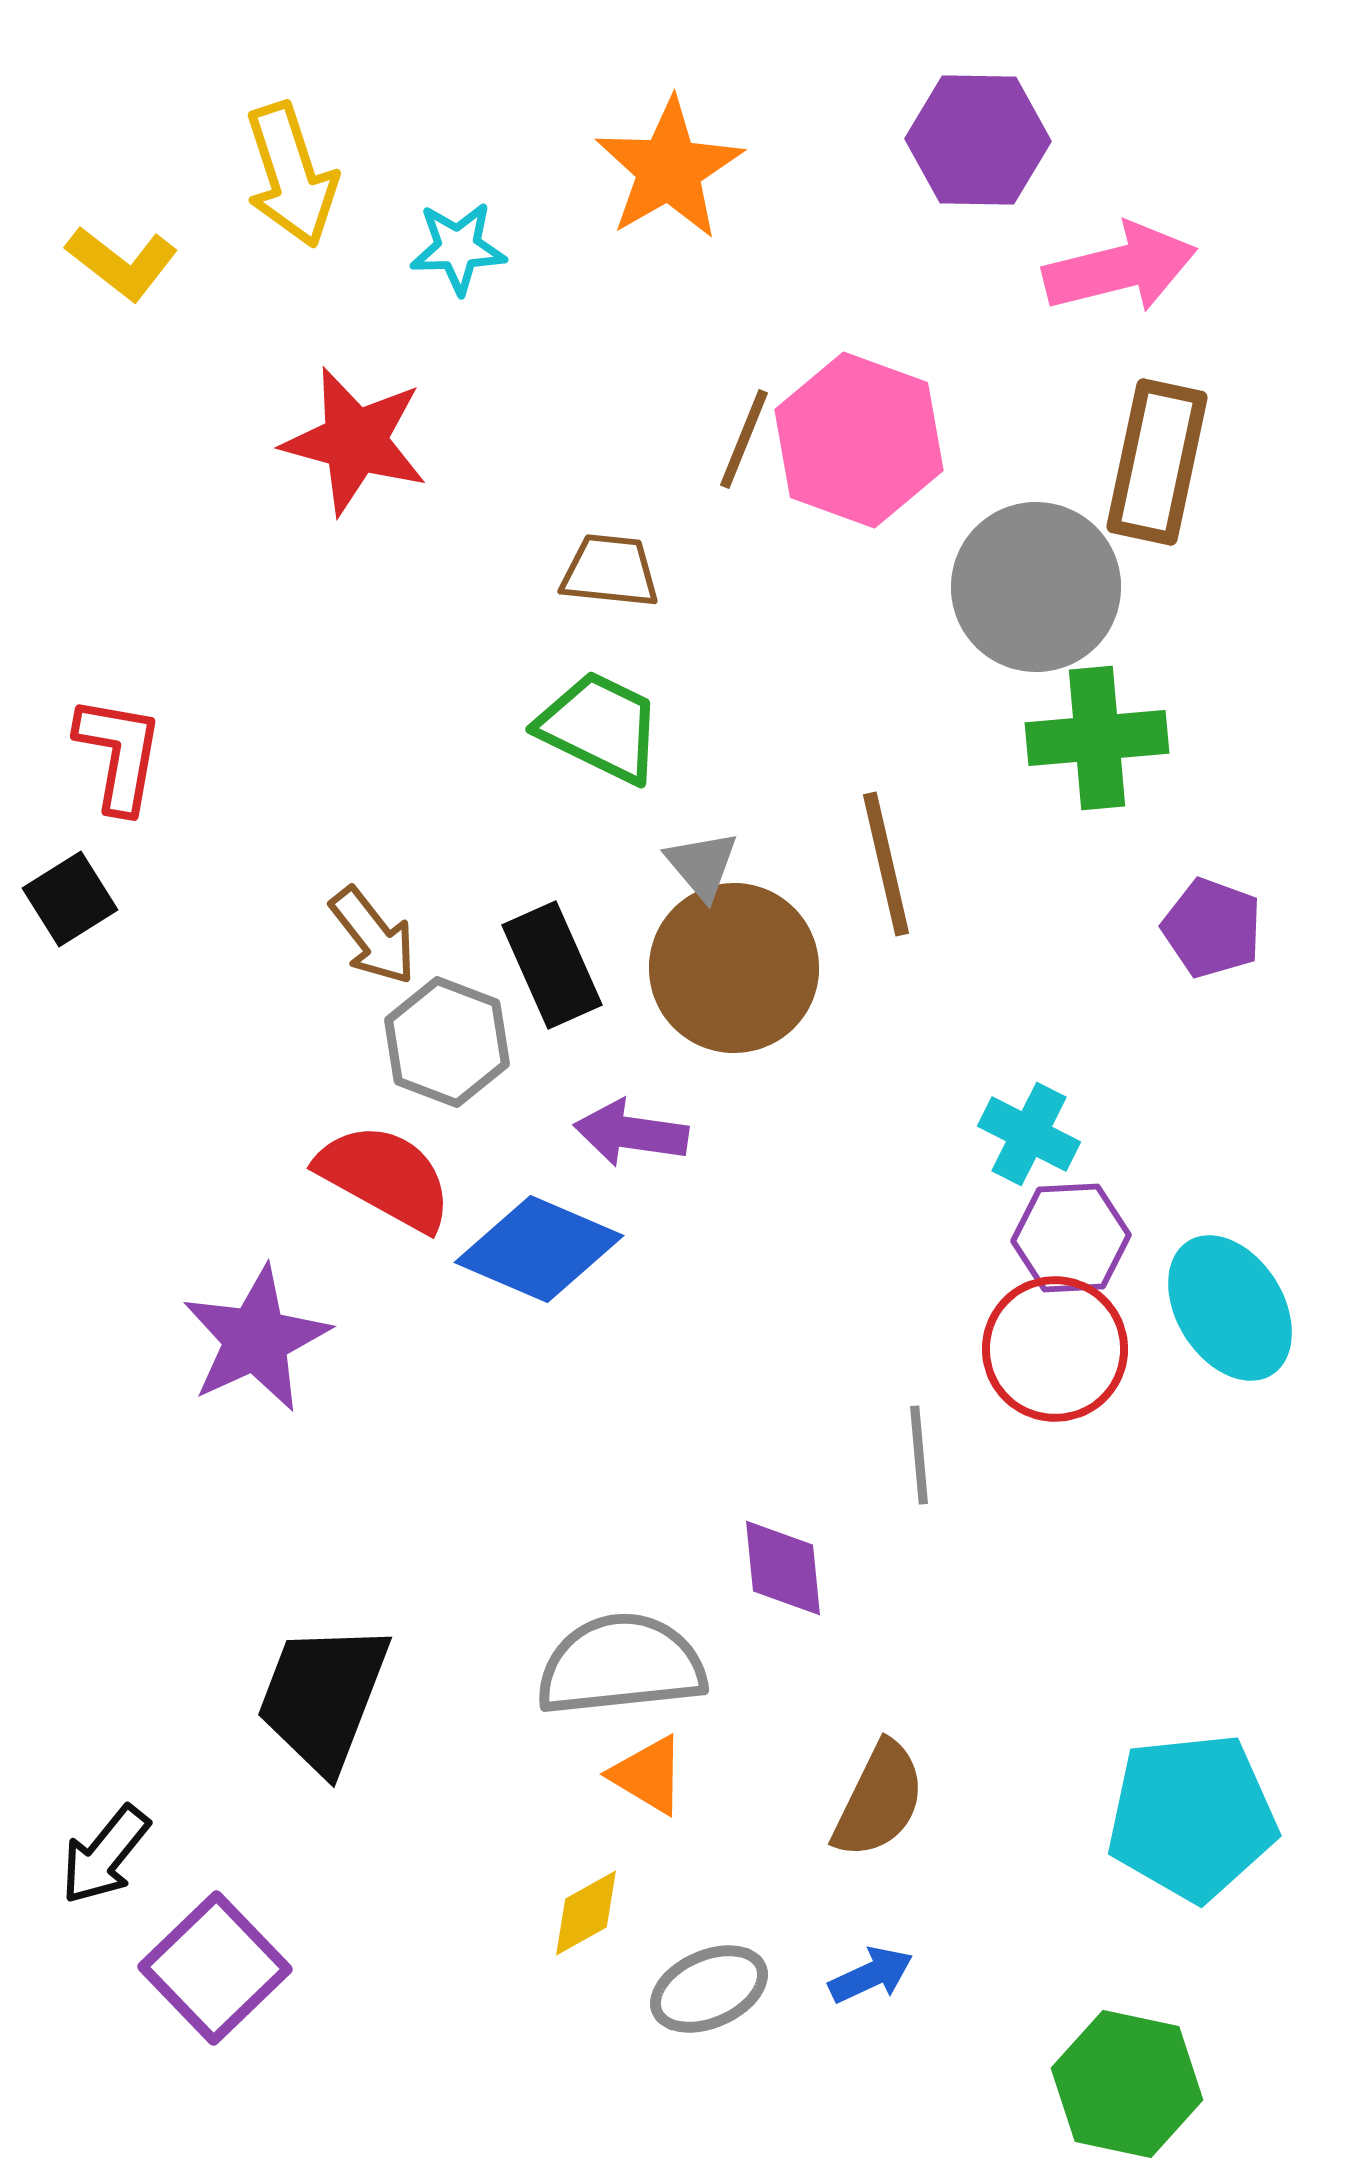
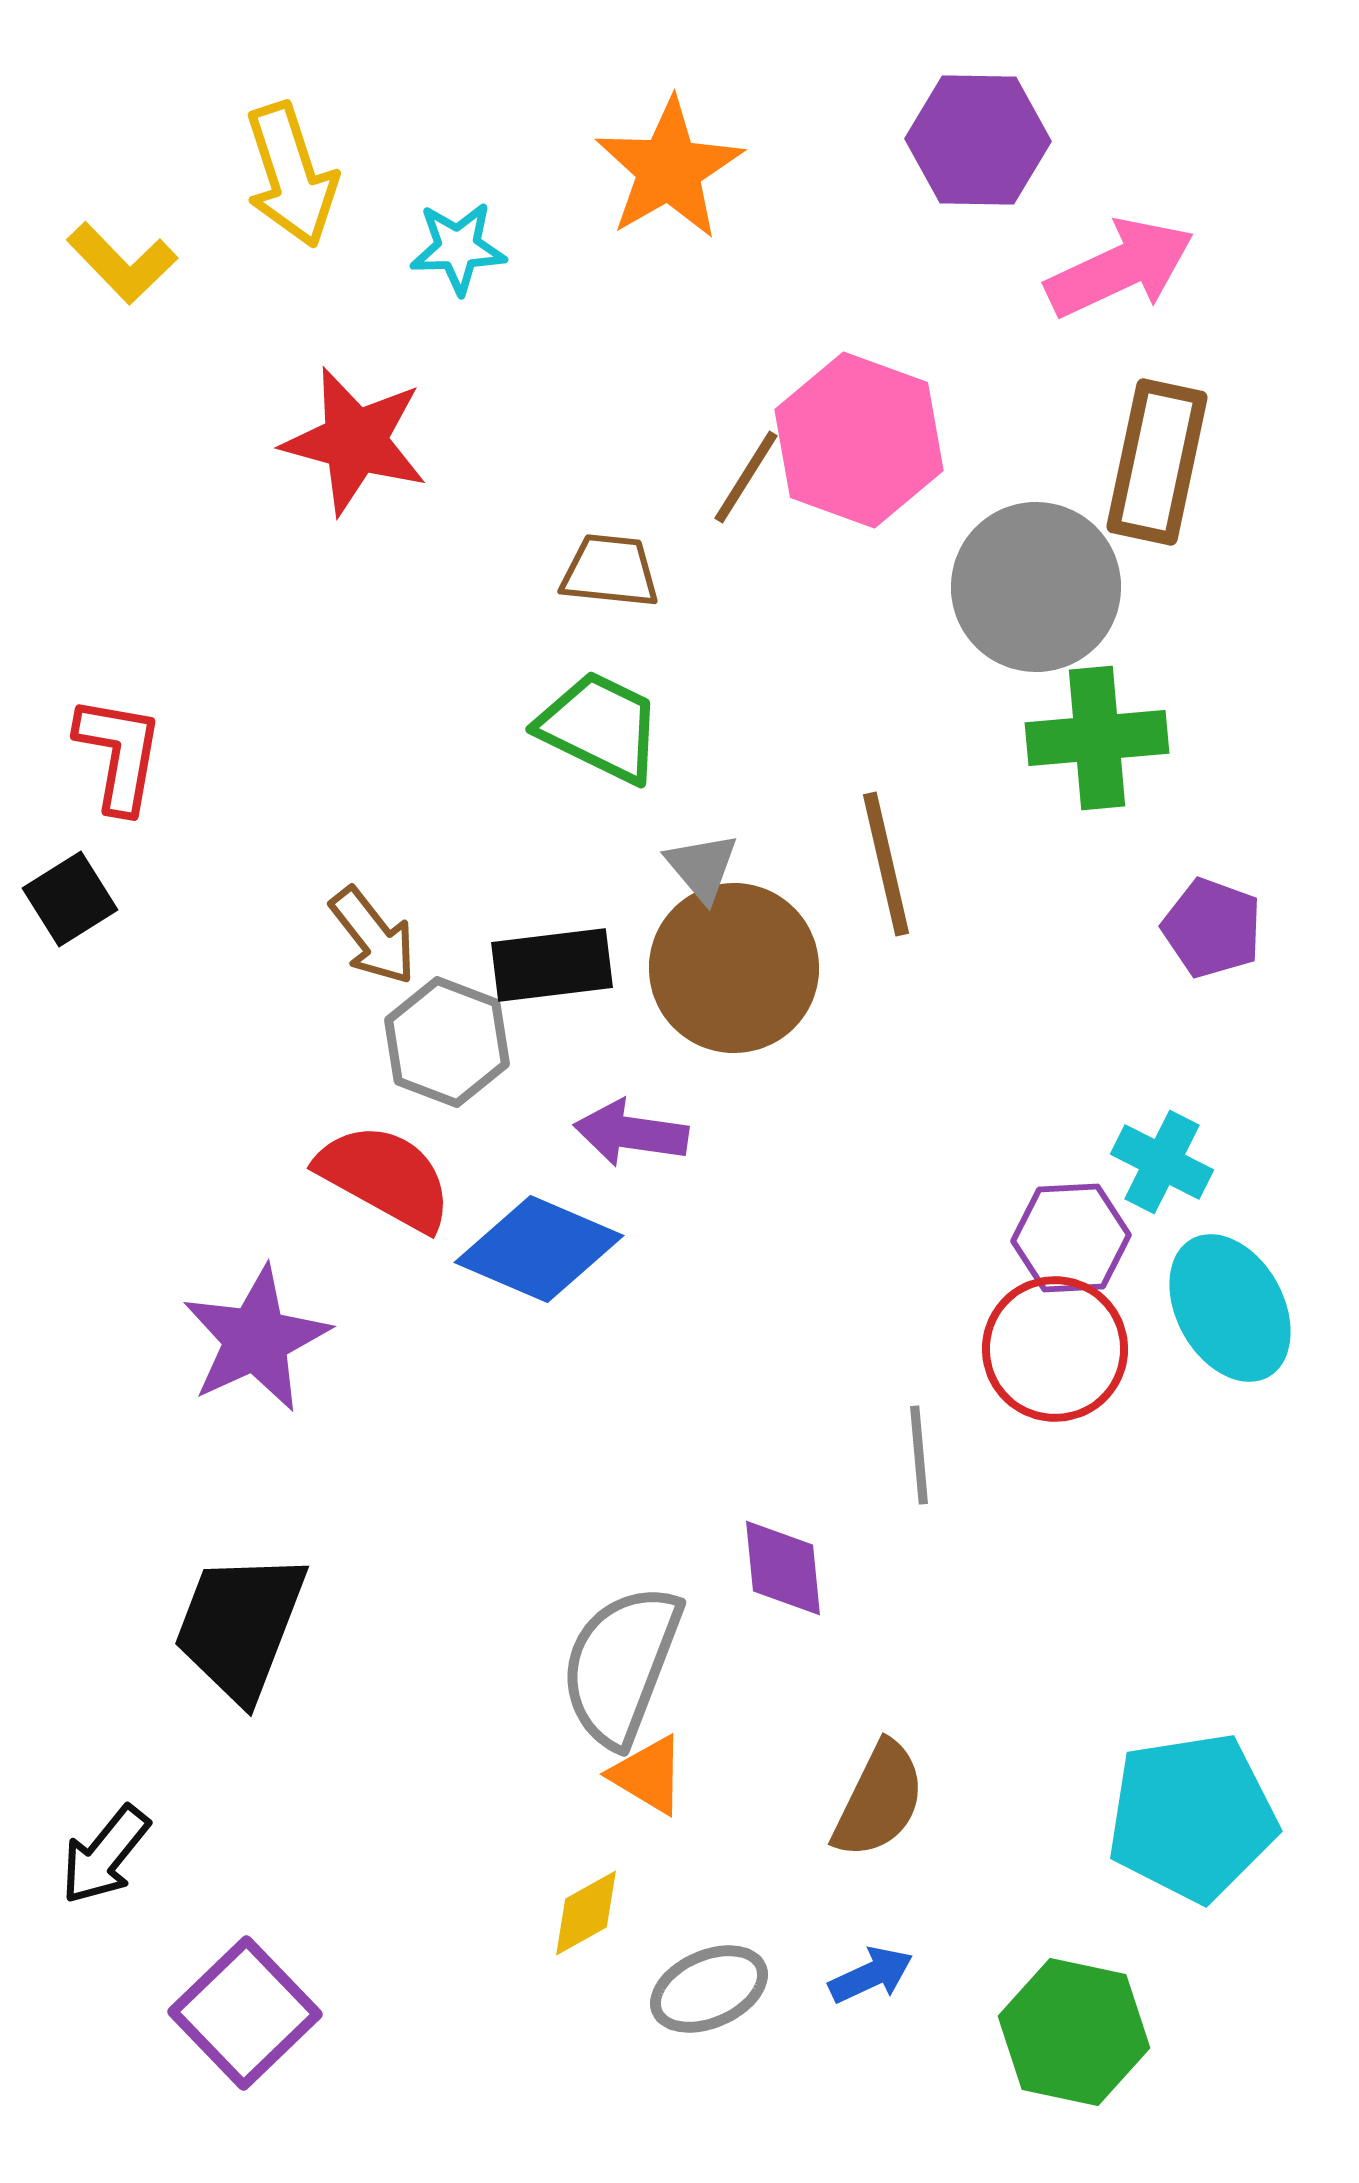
yellow L-shape at (122, 263): rotated 8 degrees clockwise
pink arrow at (1120, 268): rotated 11 degrees counterclockwise
brown line at (744, 439): moved 2 px right, 38 px down; rotated 10 degrees clockwise
gray triangle at (702, 865): moved 2 px down
black rectangle at (552, 965): rotated 73 degrees counterclockwise
cyan cross at (1029, 1134): moved 133 px right, 28 px down
cyan ellipse at (1230, 1308): rotated 3 degrees clockwise
gray semicircle at (621, 1665): rotated 63 degrees counterclockwise
black trapezoid at (323, 1697): moved 83 px left, 71 px up
cyan pentagon at (1192, 1817): rotated 3 degrees counterclockwise
purple square at (215, 1968): moved 30 px right, 45 px down
green hexagon at (1127, 2084): moved 53 px left, 52 px up
